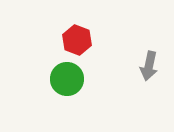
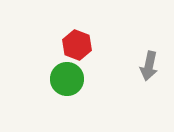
red hexagon: moved 5 px down
